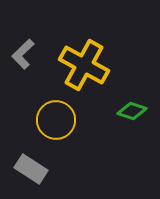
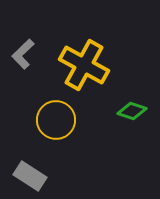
gray rectangle: moved 1 px left, 7 px down
